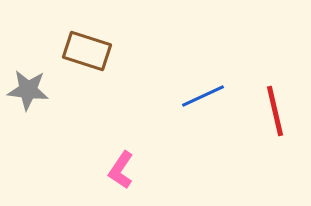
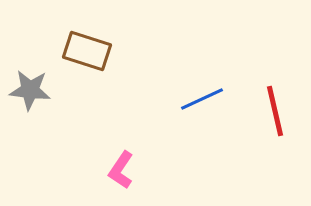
gray star: moved 2 px right
blue line: moved 1 px left, 3 px down
